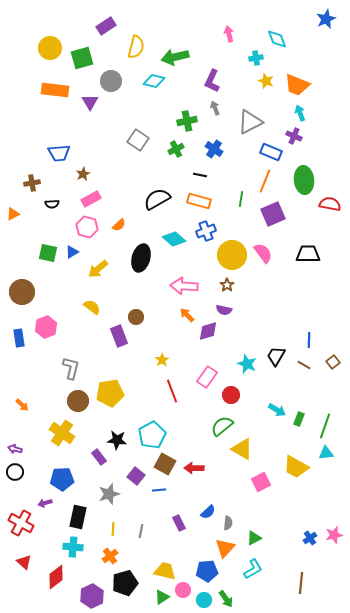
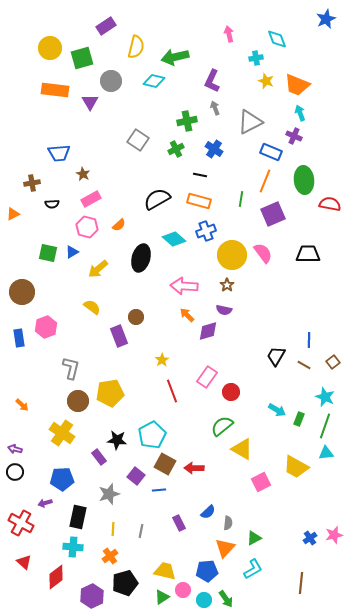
brown star at (83, 174): rotated 16 degrees counterclockwise
cyan star at (247, 364): moved 78 px right, 33 px down
red circle at (231, 395): moved 3 px up
